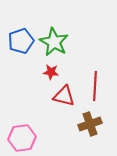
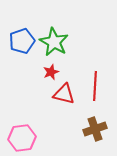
blue pentagon: moved 1 px right
red star: rotated 28 degrees counterclockwise
red triangle: moved 2 px up
brown cross: moved 5 px right, 5 px down
